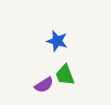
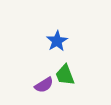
blue star: rotated 25 degrees clockwise
